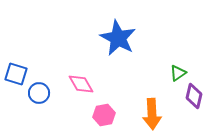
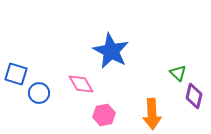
blue star: moved 7 px left, 13 px down
green triangle: rotated 42 degrees counterclockwise
